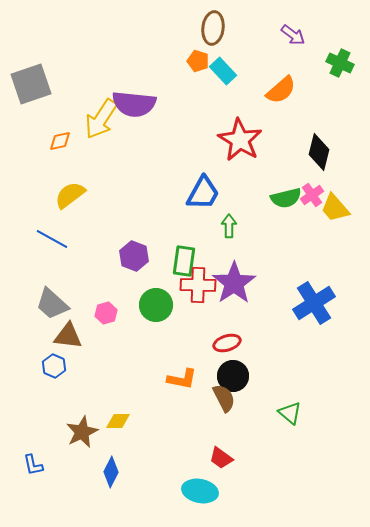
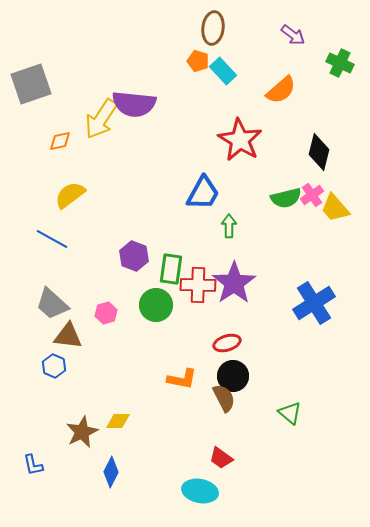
green rectangle: moved 13 px left, 8 px down
